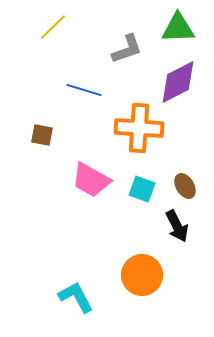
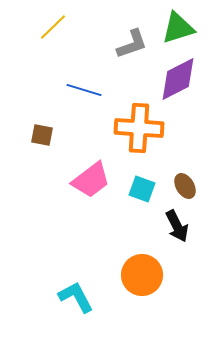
green triangle: rotated 15 degrees counterclockwise
gray L-shape: moved 5 px right, 5 px up
purple diamond: moved 3 px up
pink trapezoid: rotated 66 degrees counterclockwise
